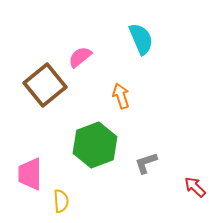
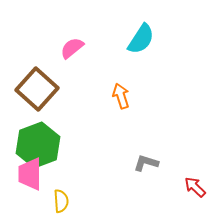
cyan semicircle: rotated 56 degrees clockwise
pink semicircle: moved 8 px left, 9 px up
brown square: moved 8 px left, 4 px down; rotated 9 degrees counterclockwise
green hexagon: moved 57 px left
gray L-shape: rotated 35 degrees clockwise
